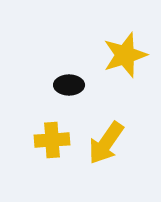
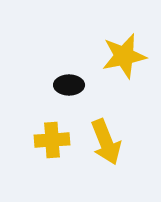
yellow star: moved 1 px left, 1 px down; rotated 6 degrees clockwise
yellow arrow: moved 1 px up; rotated 57 degrees counterclockwise
